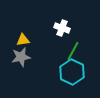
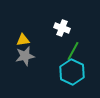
gray star: moved 4 px right, 1 px up
